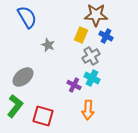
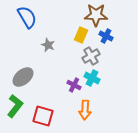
orange arrow: moved 3 px left
